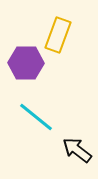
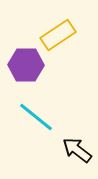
yellow rectangle: rotated 36 degrees clockwise
purple hexagon: moved 2 px down
